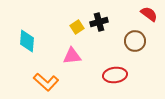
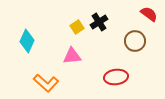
black cross: rotated 18 degrees counterclockwise
cyan diamond: rotated 20 degrees clockwise
red ellipse: moved 1 px right, 2 px down
orange L-shape: moved 1 px down
